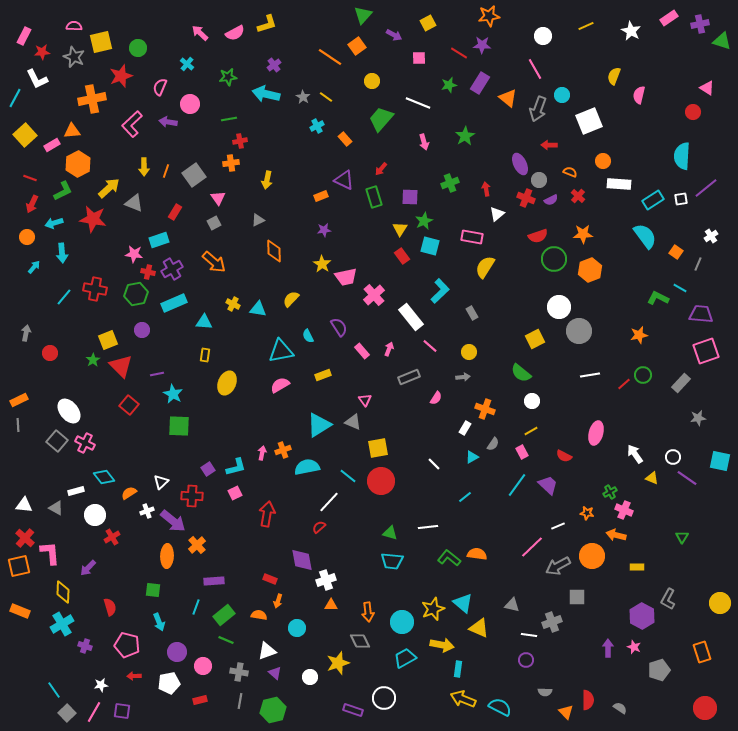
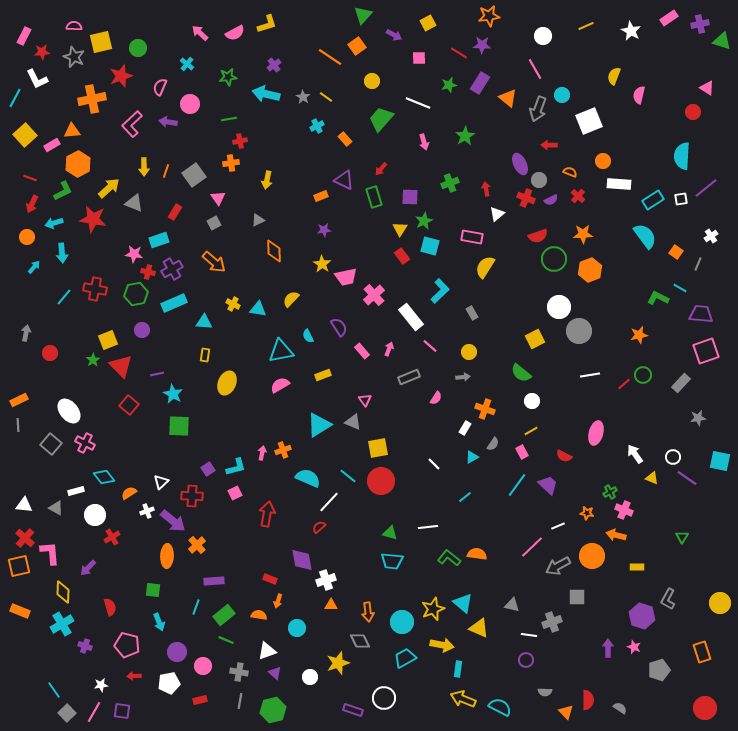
gray square at (57, 441): moved 6 px left, 3 px down
cyan semicircle at (307, 467): moved 1 px right, 11 px down; rotated 35 degrees clockwise
purple hexagon at (642, 616): rotated 10 degrees counterclockwise
